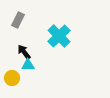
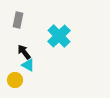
gray rectangle: rotated 14 degrees counterclockwise
cyan triangle: rotated 32 degrees clockwise
yellow circle: moved 3 px right, 2 px down
